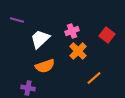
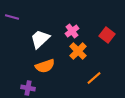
purple line: moved 5 px left, 3 px up
pink cross: rotated 16 degrees counterclockwise
